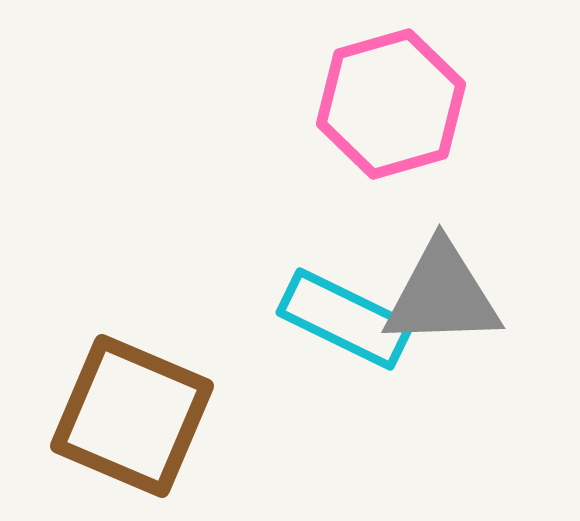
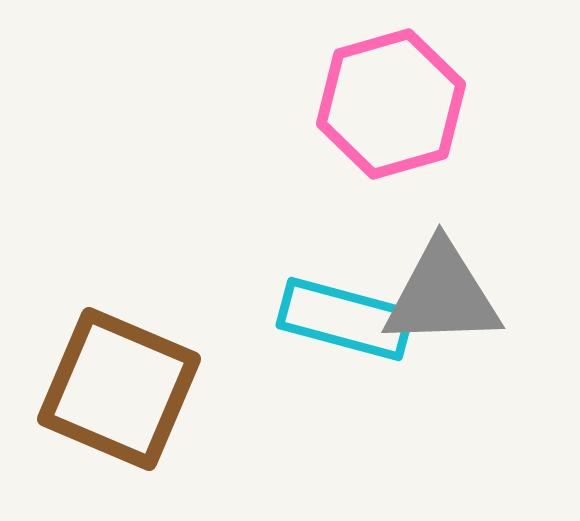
cyan rectangle: rotated 11 degrees counterclockwise
brown square: moved 13 px left, 27 px up
